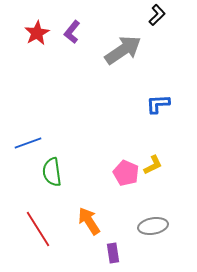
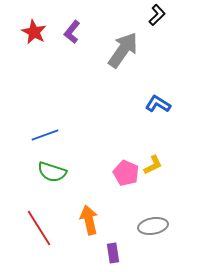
red star: moved 3 px left, 1 px up; rotated 15 degrees counterclockwise
gray arrow: rotated 21 degrees counterclockwise
blue L-shape: rotated 35 degrees clockwise
blue line: moved 17 px right, 8 px up
green semicircle: rotated 64 degrees counterclockwise
orange arrow: moved 1 px up; rotated 20 degrees clockwise
red line: moved 1 px right, 1 px up
